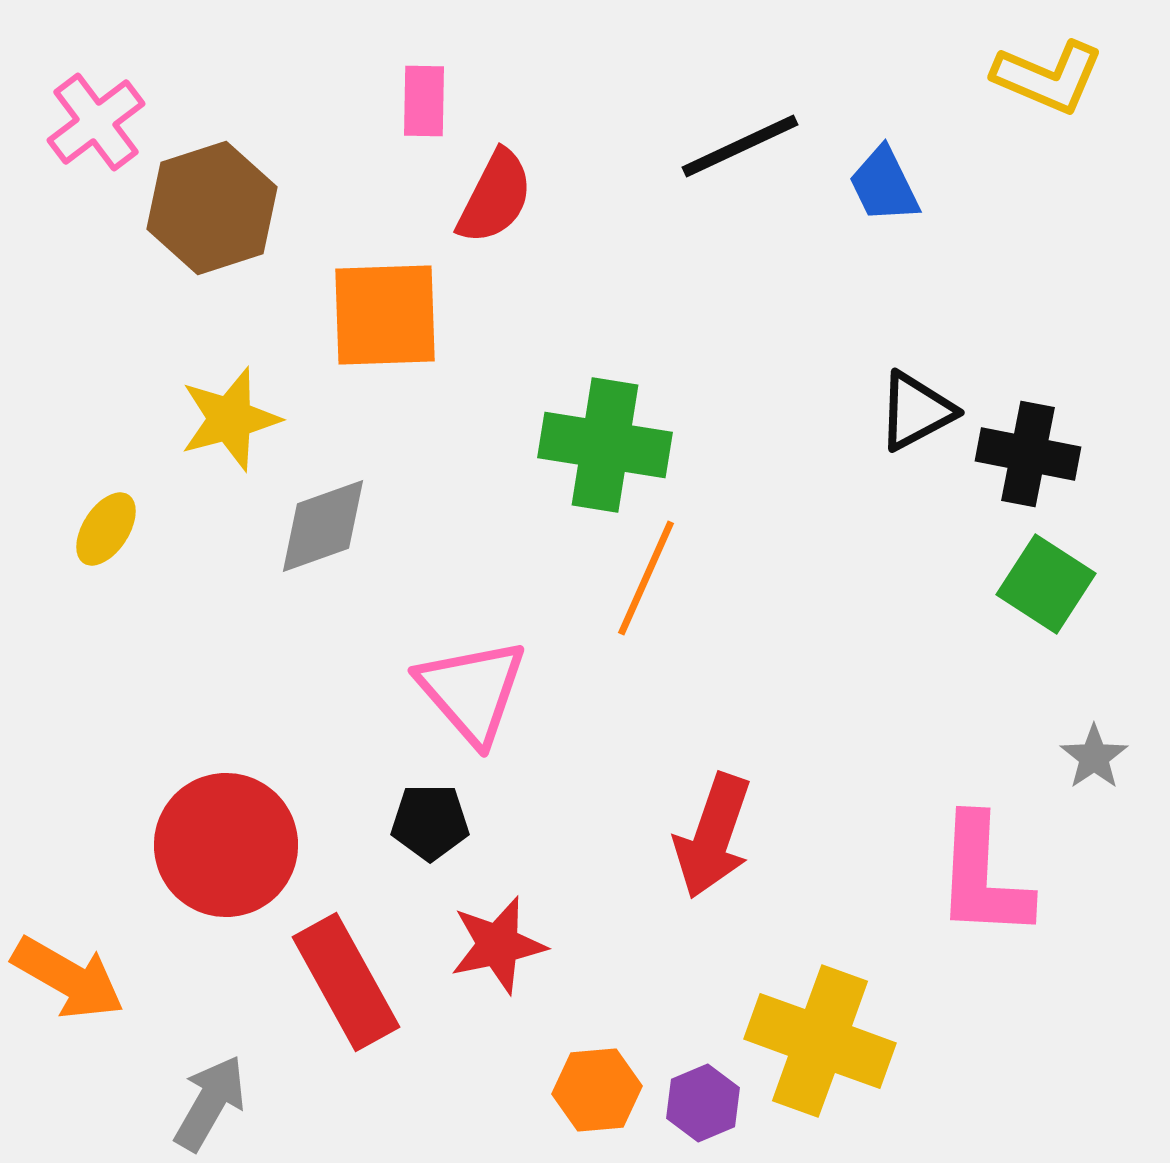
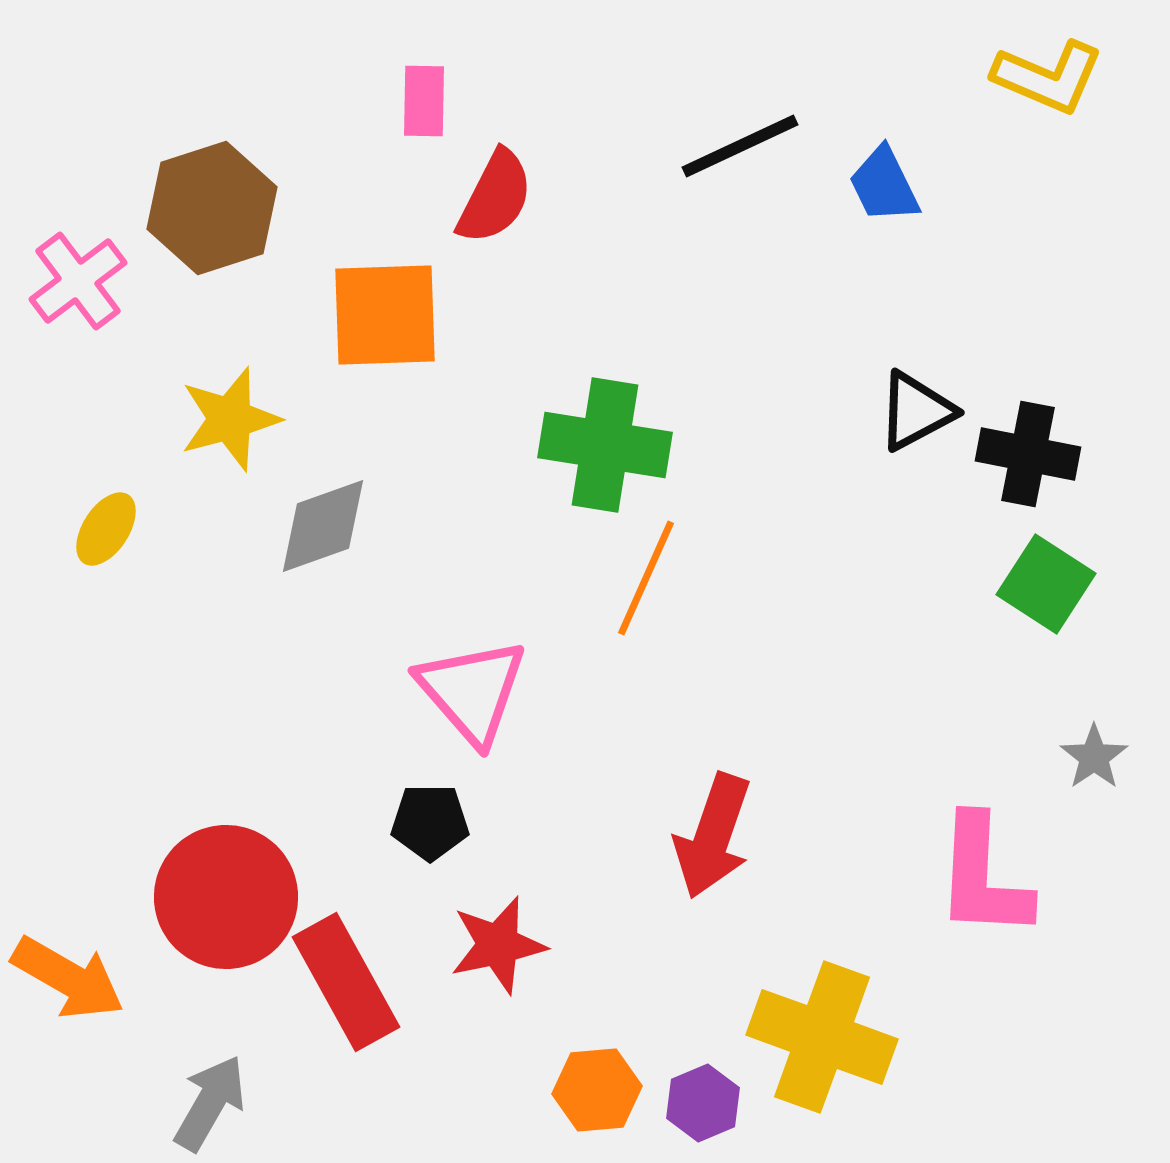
pink cross: moved 18 px left, 159 px down
red circle: moved 52 px down
yellow cross: moved 2 px right, 4 px up
